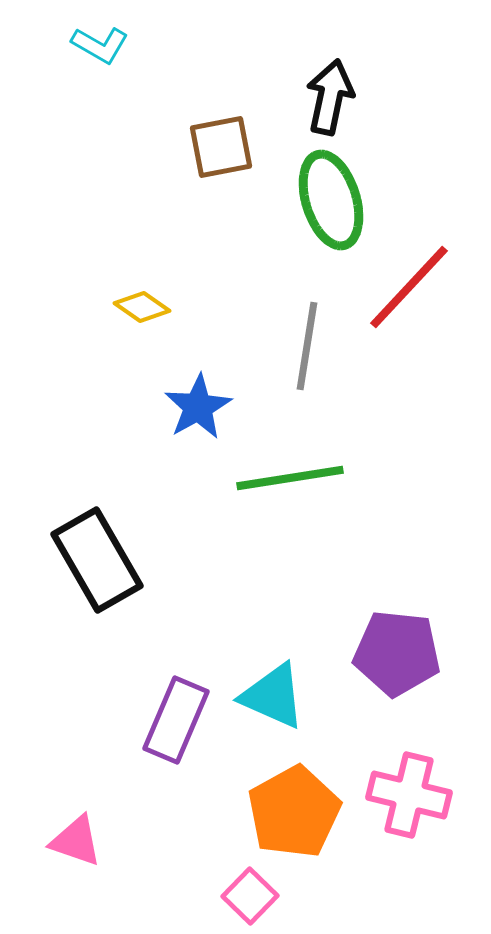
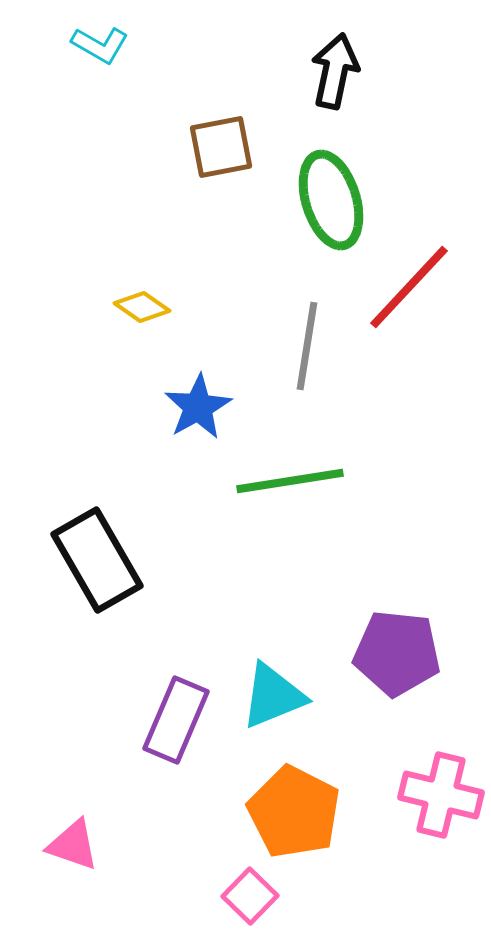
black arrow: moved 5 px right, 26 px up
green line: moved 3 px down
cyan triangle: rotated 46 degrees counterclockwise
pink cross: moved 32 px right
orange pentagon: rotated 16 degrees counterclockwise
pink triangle: moved 3 px left, 4 px down
